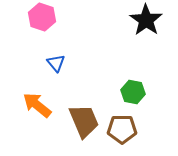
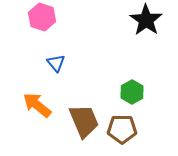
green hexagon: moved 1 px left; rotated 20 degrees clockwise
